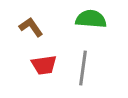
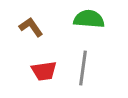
green semicircle: moved 2 px left
red trapezoid: moved 6 px down
